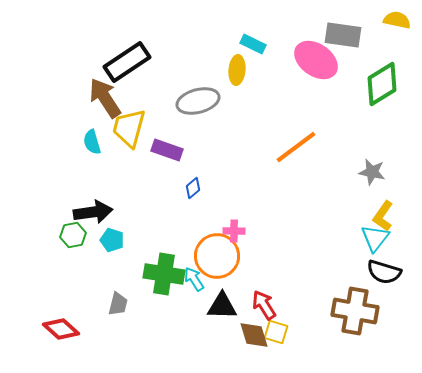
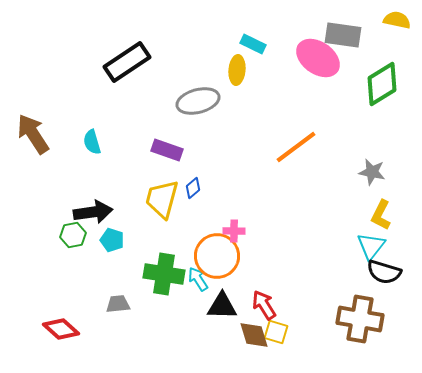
pink ellipse: moved 2 px right, 2 px up
brown arrow: moved 72 px left, 36 px down
yellow trapezoid: moved 33 px right, 71 px down
yellow L-shape: moved 2 px left, 1 px up; rotated 8 degrees counterclockwise
cyan triangle: moved 4 px left, 8 px down
cyan arrow: moved 4 px right
gray trapezoid: rotated 110 degrees counterclockwise
brown cross: moved 5 px right, 8 px down
